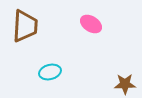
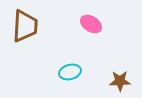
cyan ellipse: moved 20 px right
brown star: moved 5 px left, 3 px up
